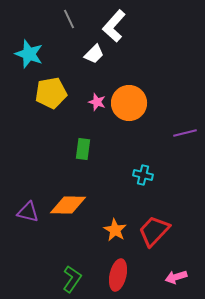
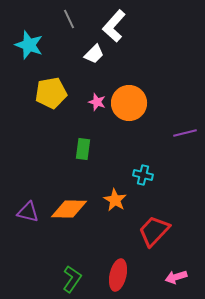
cyan star: moved 9 px up
orange diamond: moved 1 px right, 4 px down
orange star: moved 30 px up
